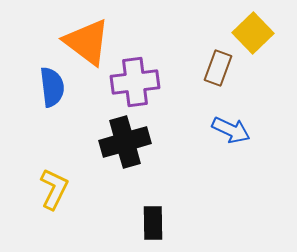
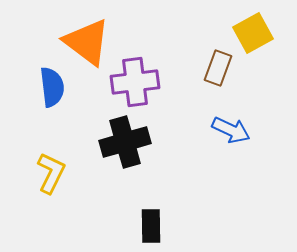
yellow square: rotated 15 degrees clockwise
yellow L-shape: moved 3 px left, 16 px up
black rectangle: moved 2 px left, 3 px down
